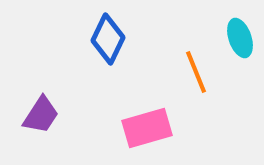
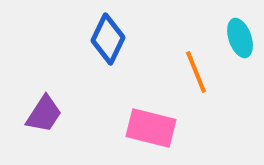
purple trapezoid: moved 3 px right, 1 px up
pink rectangle: moved 4 px right; rotated 30 degrees clockwise
